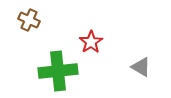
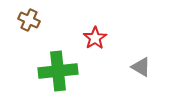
red star: moved 4 px right, 4 px up
